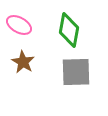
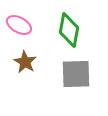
brown star: moved 2 px right
gray square: moved 2 px down
